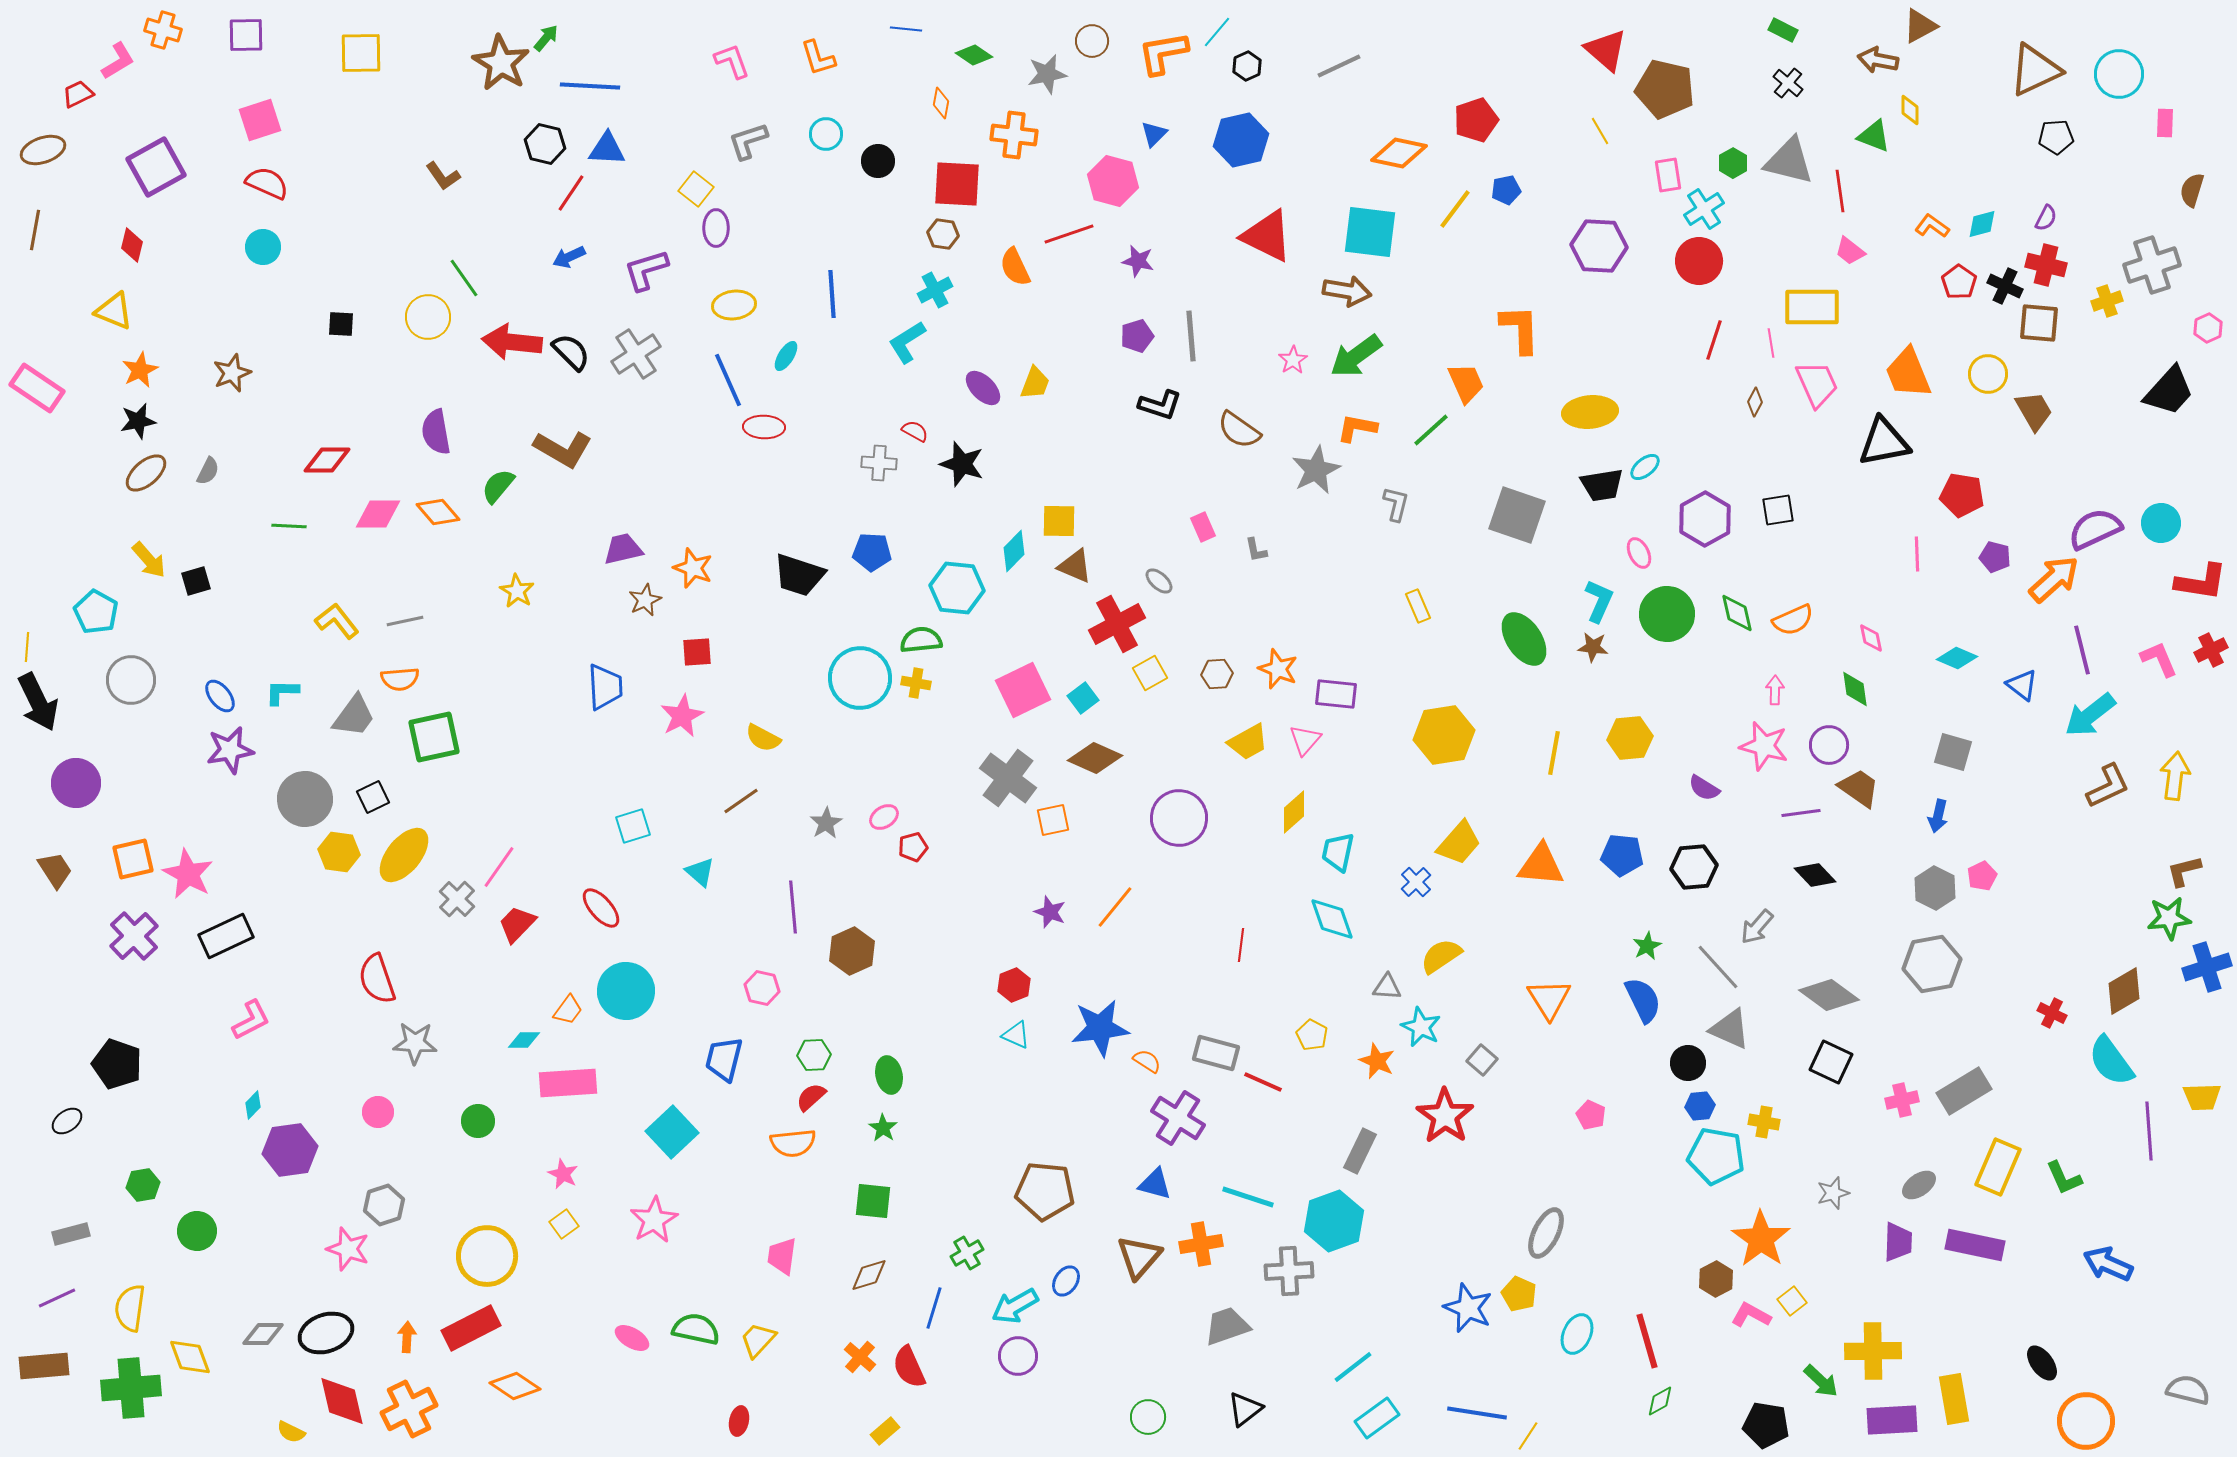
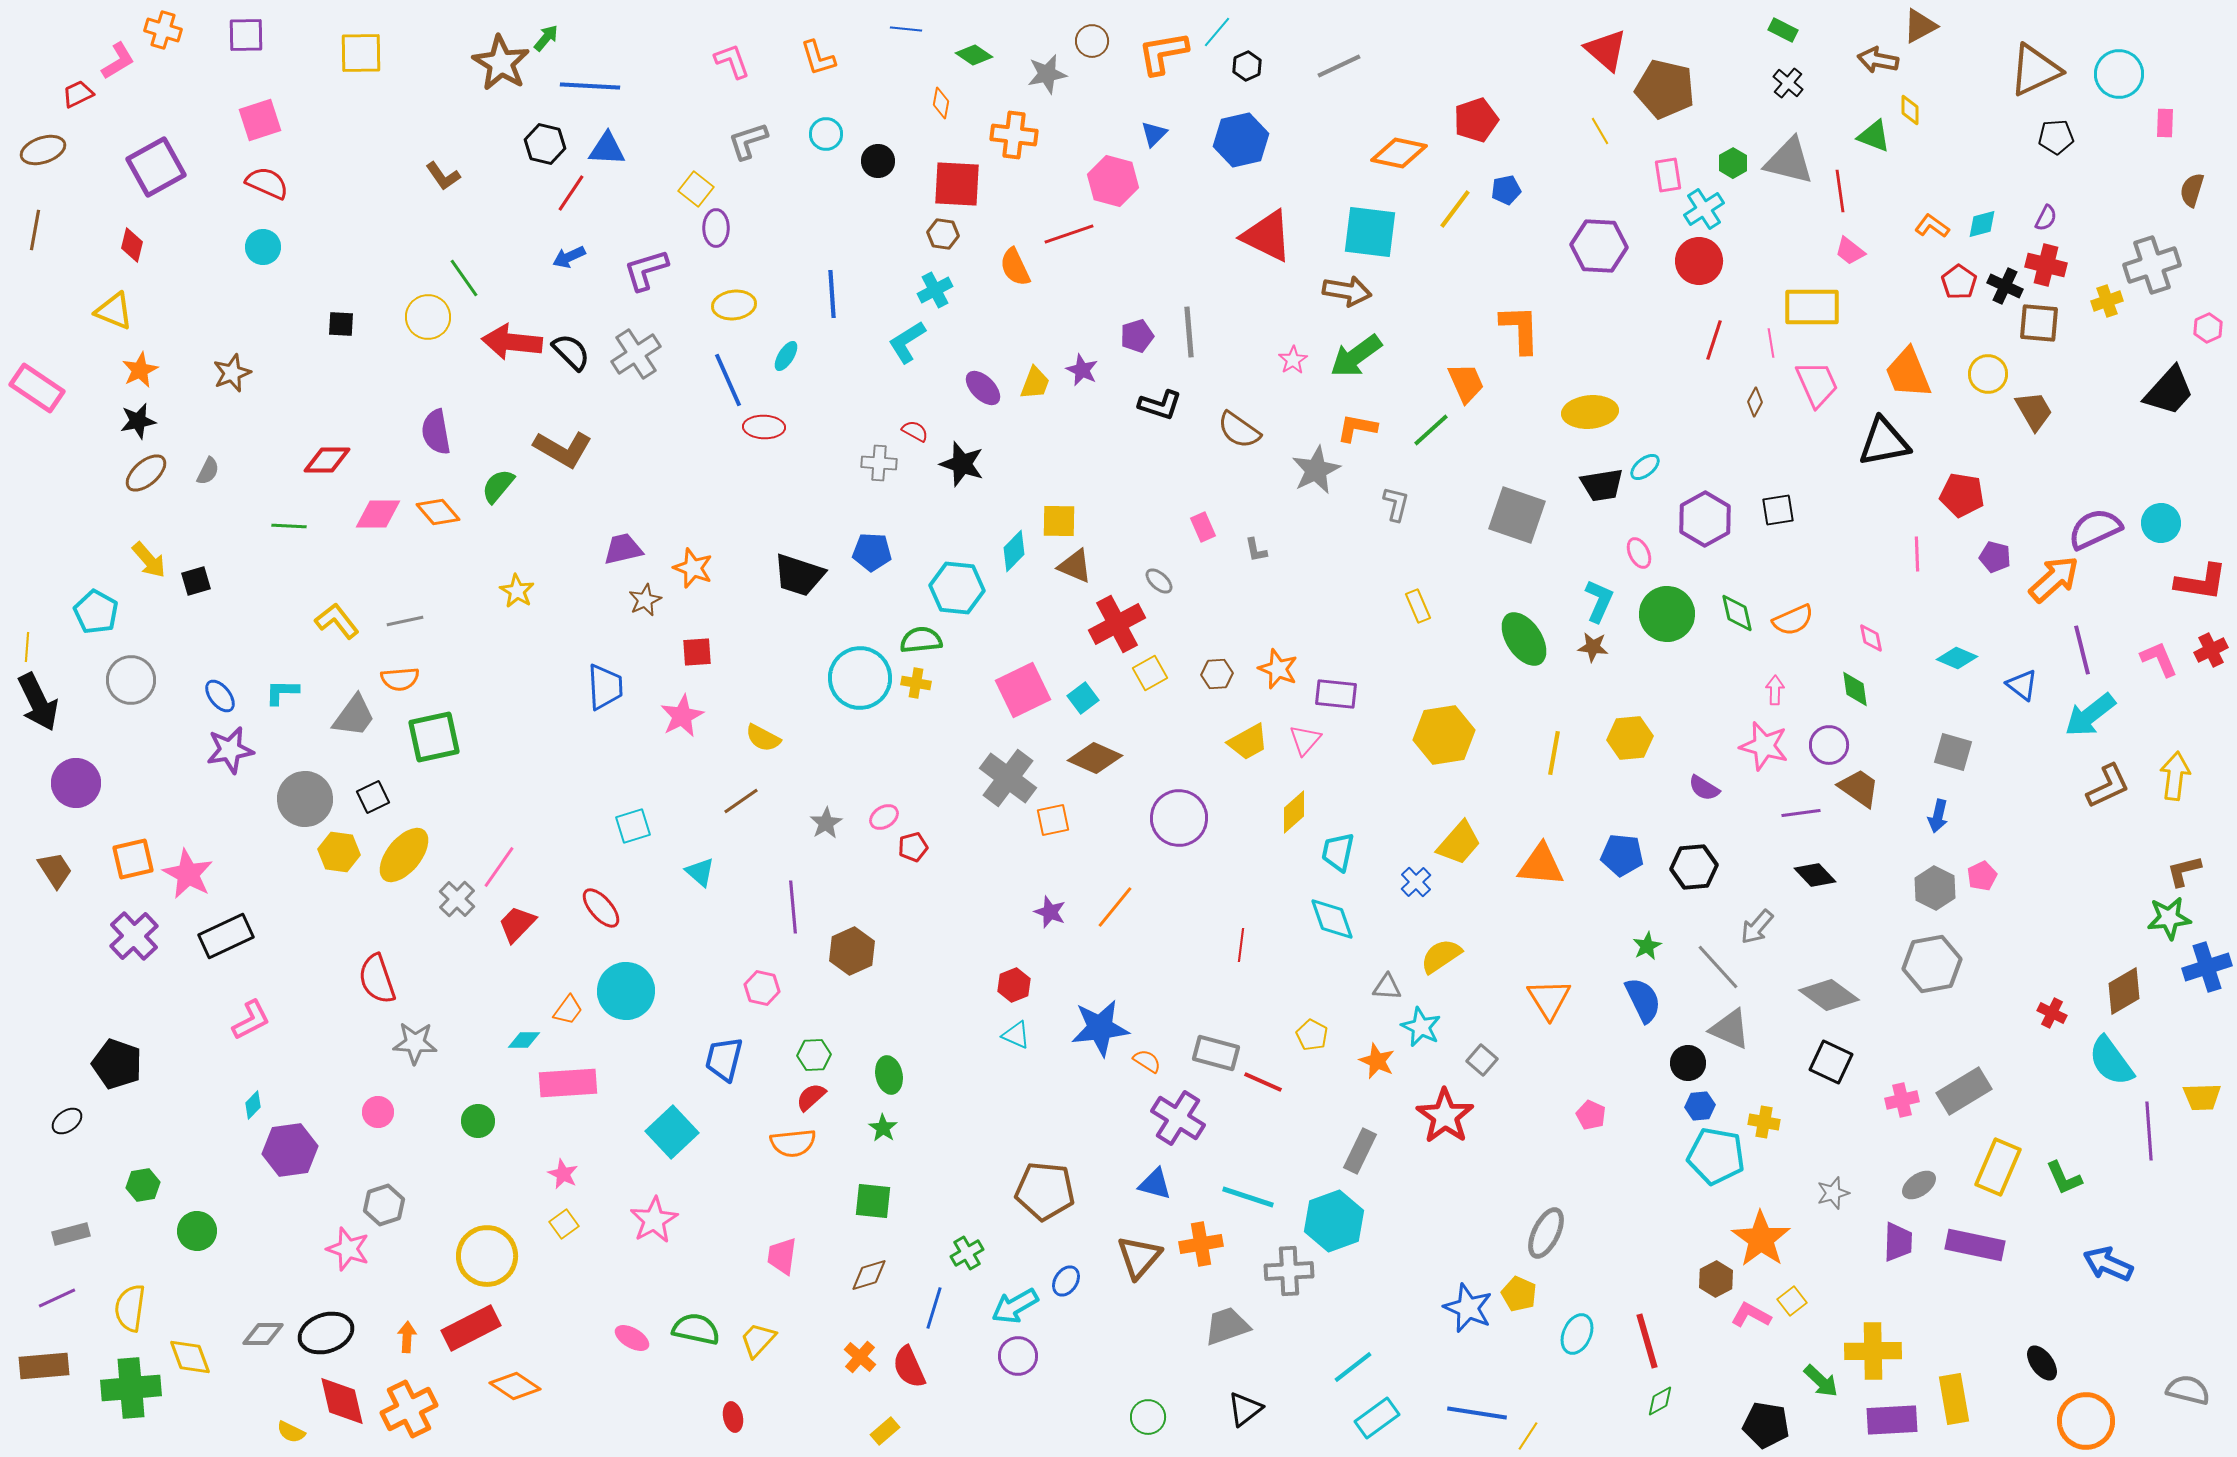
purple star at (1138, 261): moved 56 px left, 109 px down; rotated 12 degrees clockwise
gray line at (1191, 336): moved 2 px left, 4 px up
red ellipse at (739, 1421): moved 6 px left, 4 px up; rotated 24 degrees counterclockwise
